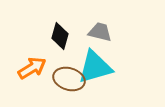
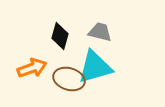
orange arrow: rotated 12 degrees clockwise
